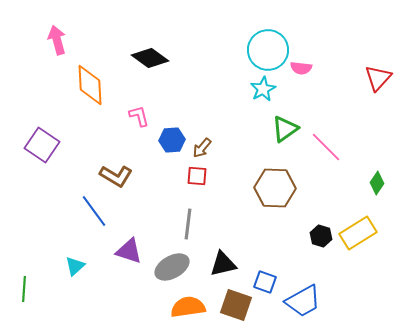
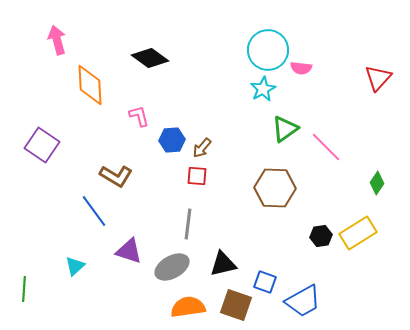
black hexagon: rotated 25 degrees counterclockwise
